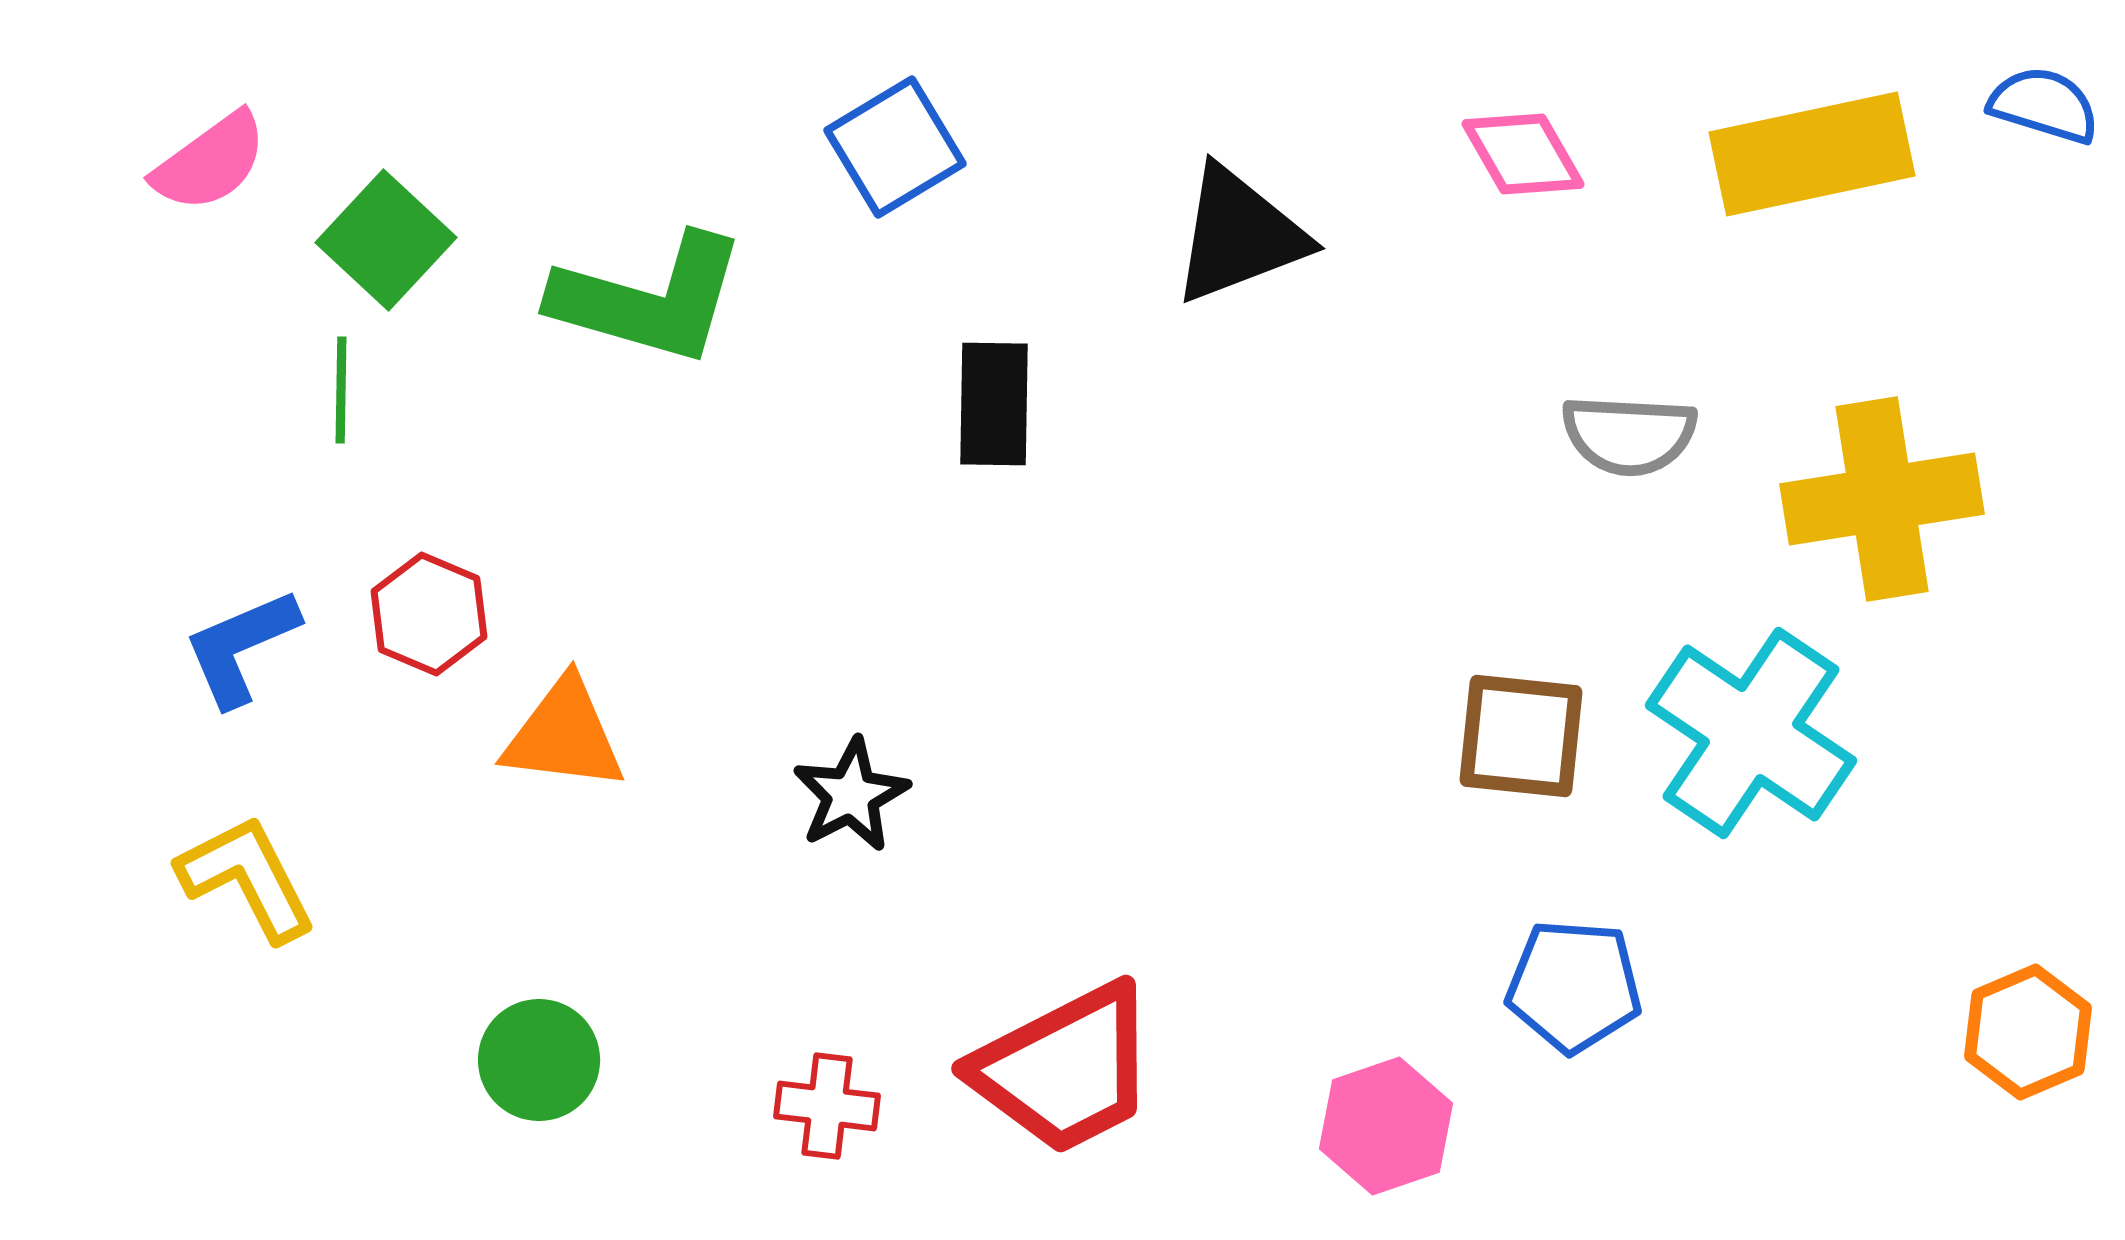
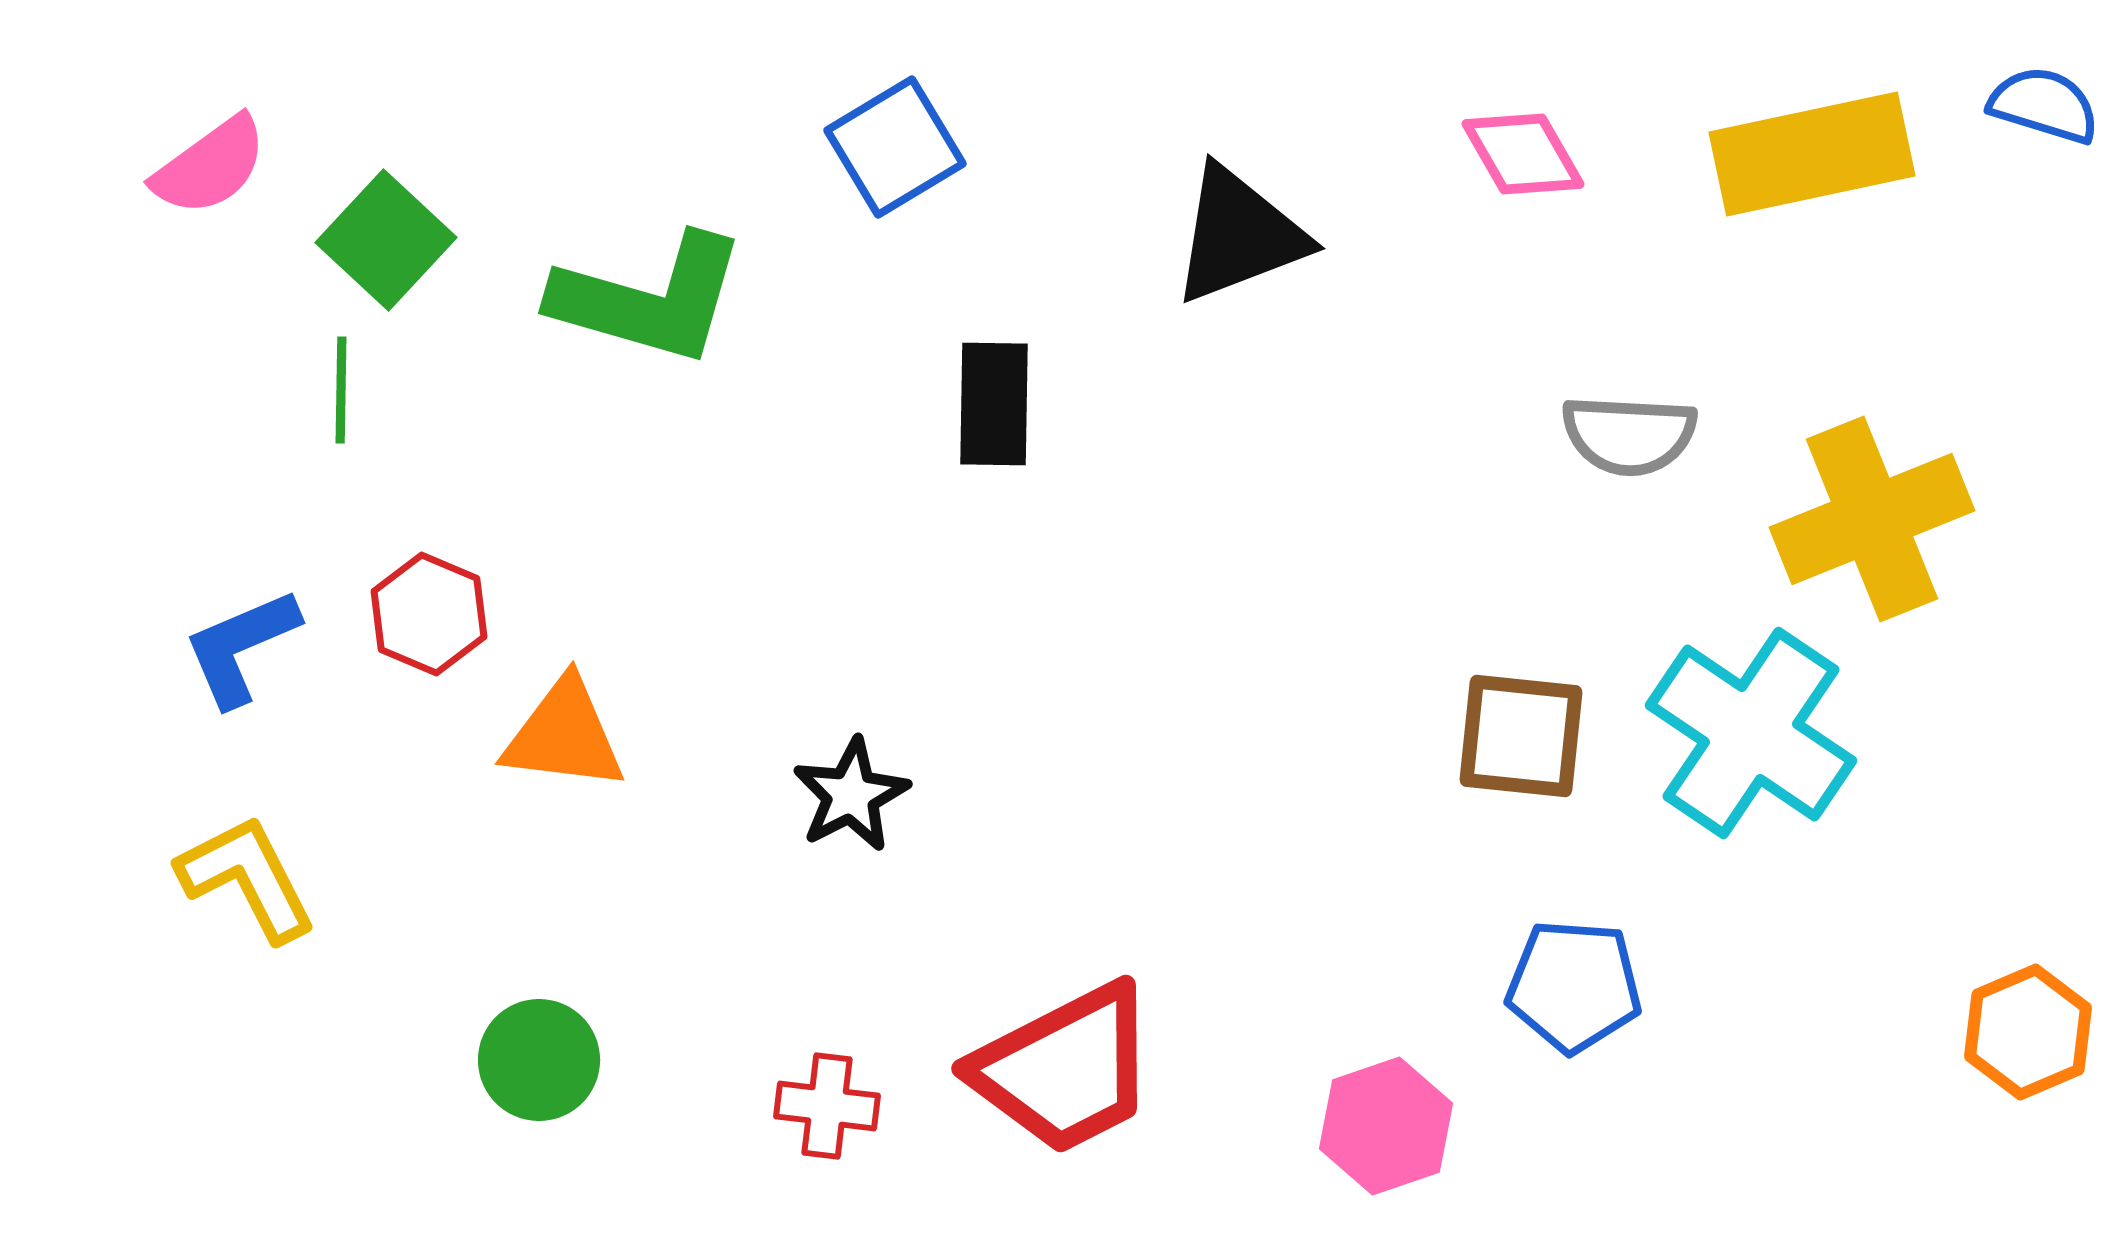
pink semicircle: moved 4 px down
yellow cross: moved 10 px left, 20 px down; rotated 13 degrees counterclockwise
